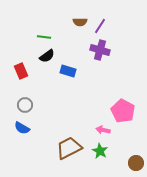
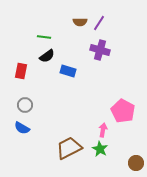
purple line: moved 1 px left, 3 px up
red rectangle: rotated 35 degrees clockwise
pink arrow: rotated 88 degrees clockwise
green star: moved 2 px up
